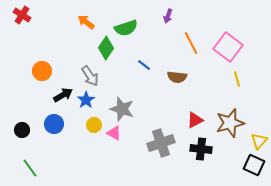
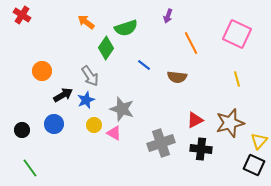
pink square: moved 9 px right, 13 px up; rotated 12 degrees counterclockwise
blue star: rotated 12 degrees clockwise
